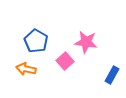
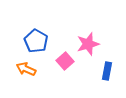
pink star: moved 2 px right, 2 px down; rotated 25 degrees counterclockwise
orange arrow: rotated 12 degrees clockwise
blue rectangle: moved 5 px left, 4 px up; rotated 18 degrees counterclockwise
